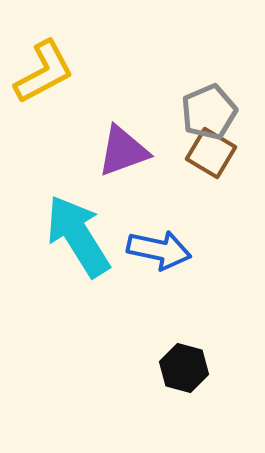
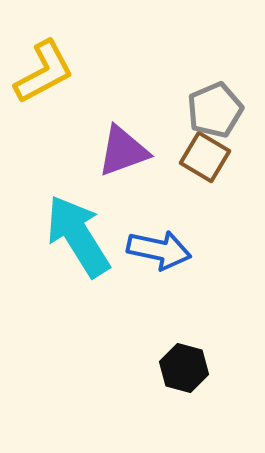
gray pentagon: moved 6 px right, 2 px up
brown square: moved 6 px left, 4 px down
